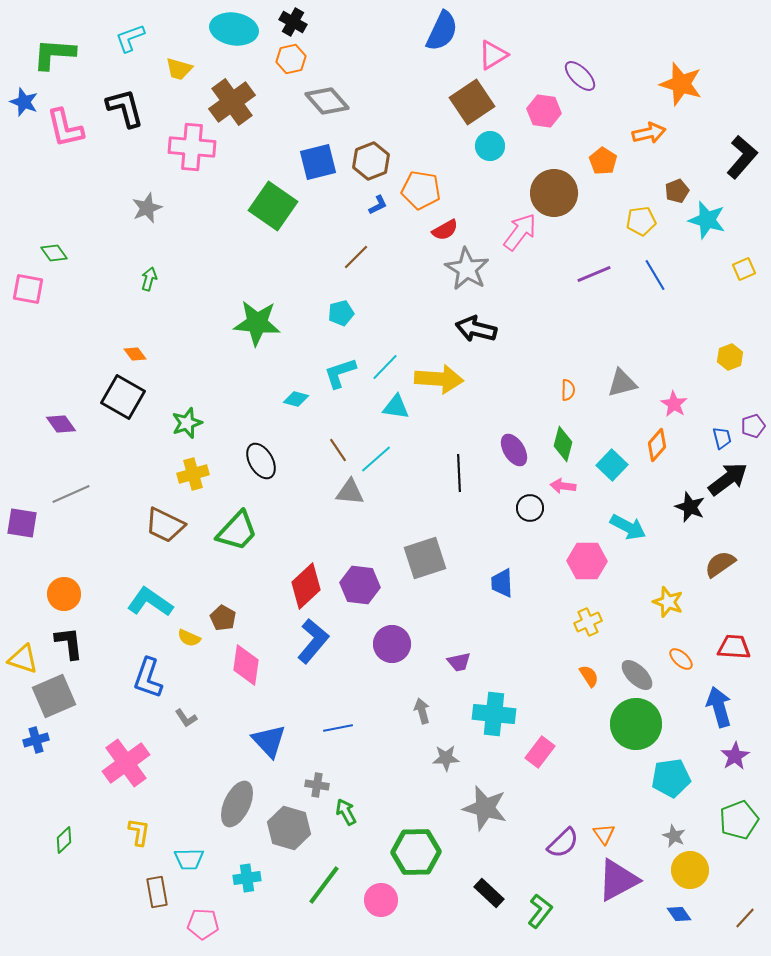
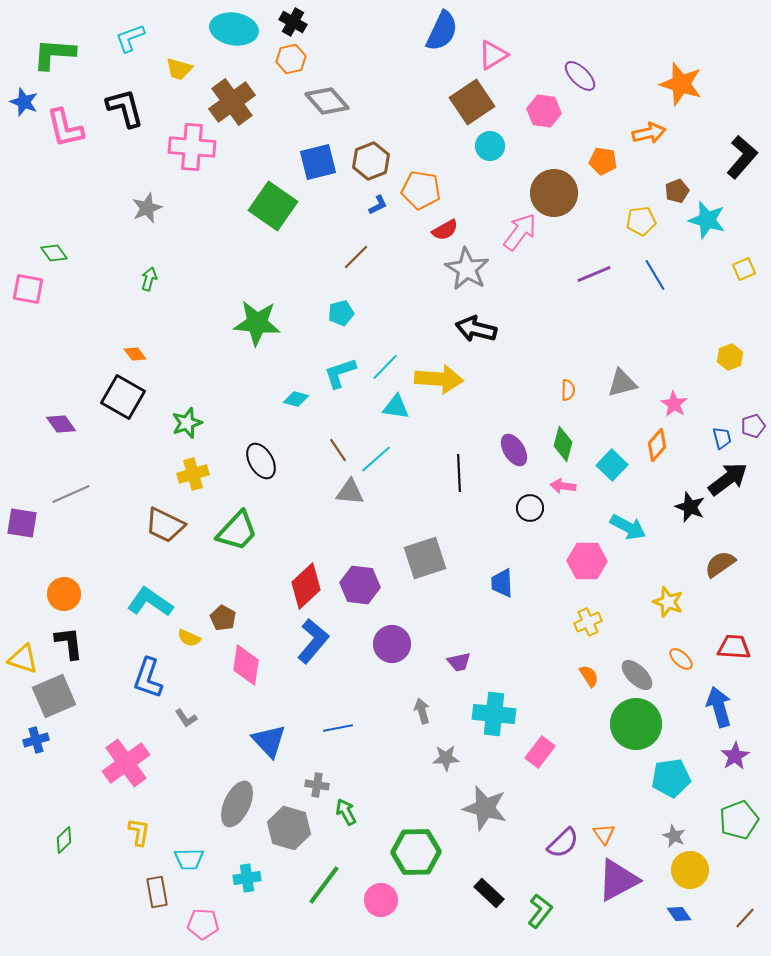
orange pentagon at (603, 161): rotated 24 degrees counterclockwise
